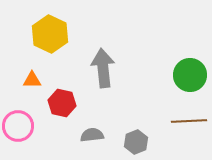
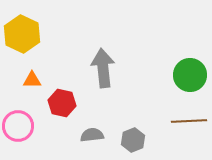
yellow hexagon: moved 28 px left
gray hexagon: moved 3 px left, 2 px up
